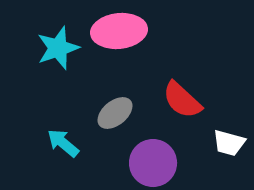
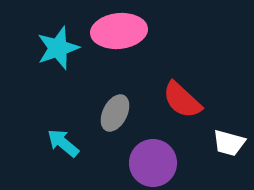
gray ellipse: rotated 24 degrees counterclockwise
